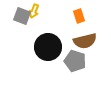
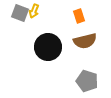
gray square: moved 2 px left, 3 px up
gray pentagon: moved 12 px right, 20 px down
